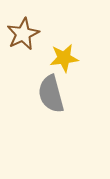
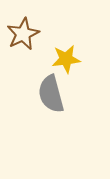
yellow star: moved 2 px right, 1 px down
